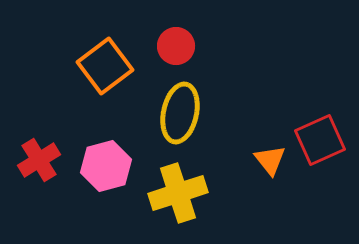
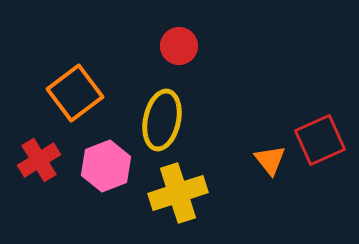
red circle: moved 3 px right
orange square: moved 30 px left, 27 px down
yellow ellipse: moved 18 px left, 7 px down
pink hexagon: rotated 6 degrees counterclockwise
